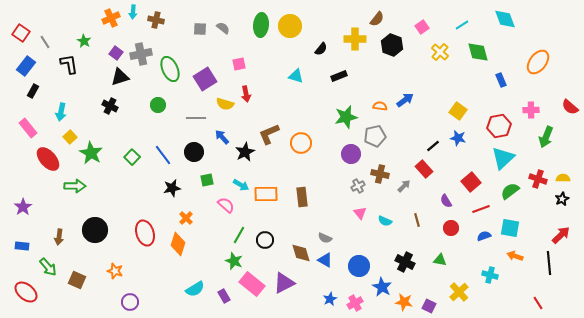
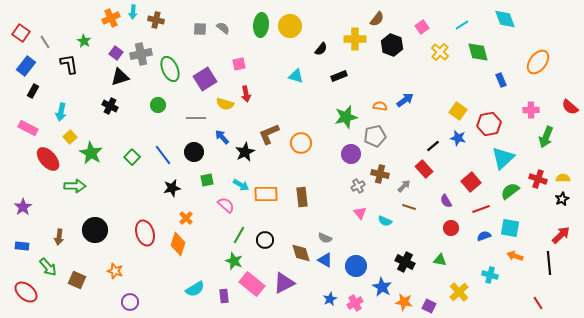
red hexagon at (499, 126): moved 10 px left, 2 px up
pink rectangle at (28, 128): rotated 24 degrees counterclockwise
brown line at (417, 220): moved 8 px left, 13 px up; rotated 56 degrees counterclockwise
blue circle at (359, 266): moved 3 px left
purple rectangle at (224, 296): rotated 24 degrees clockwise
